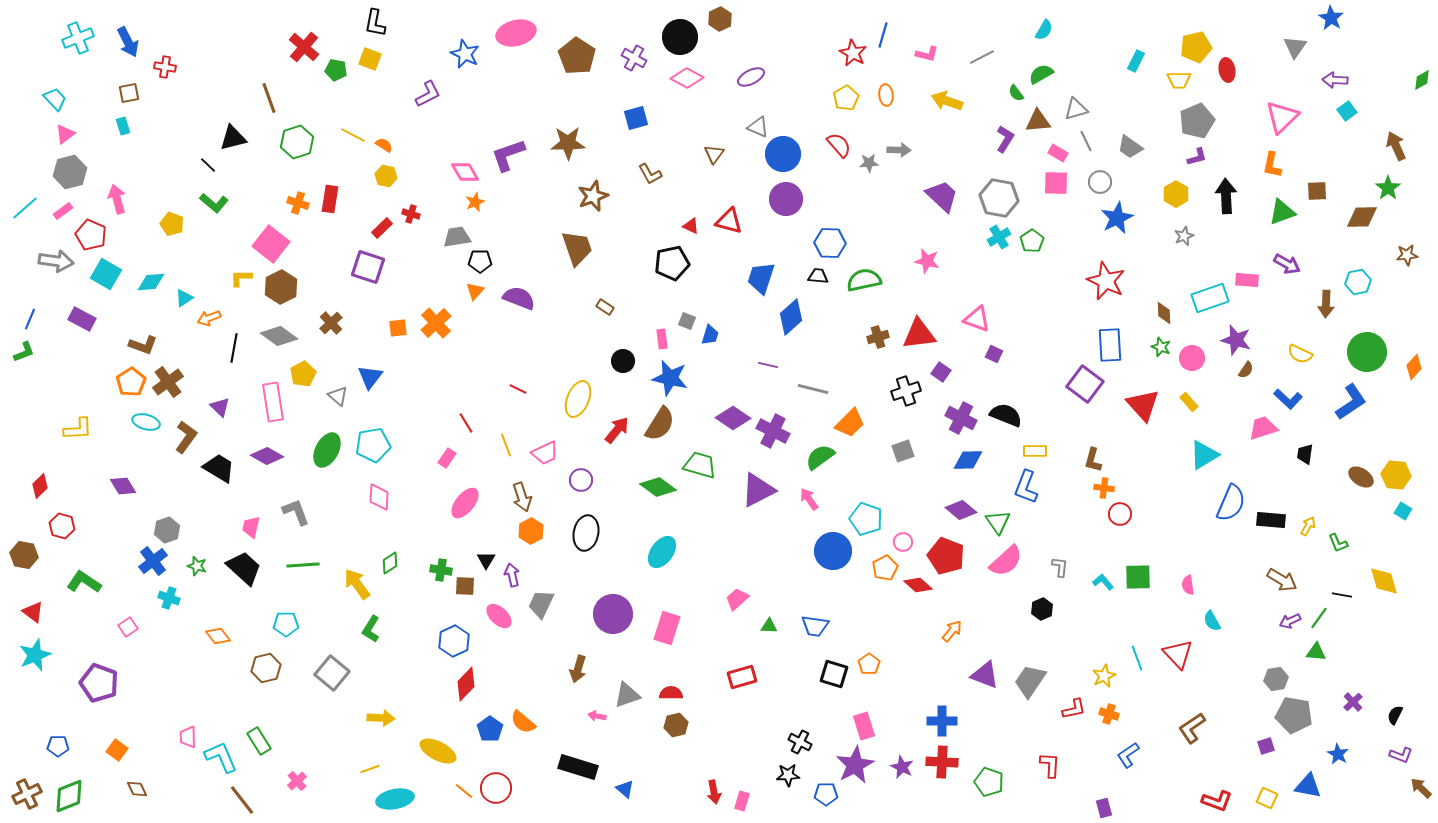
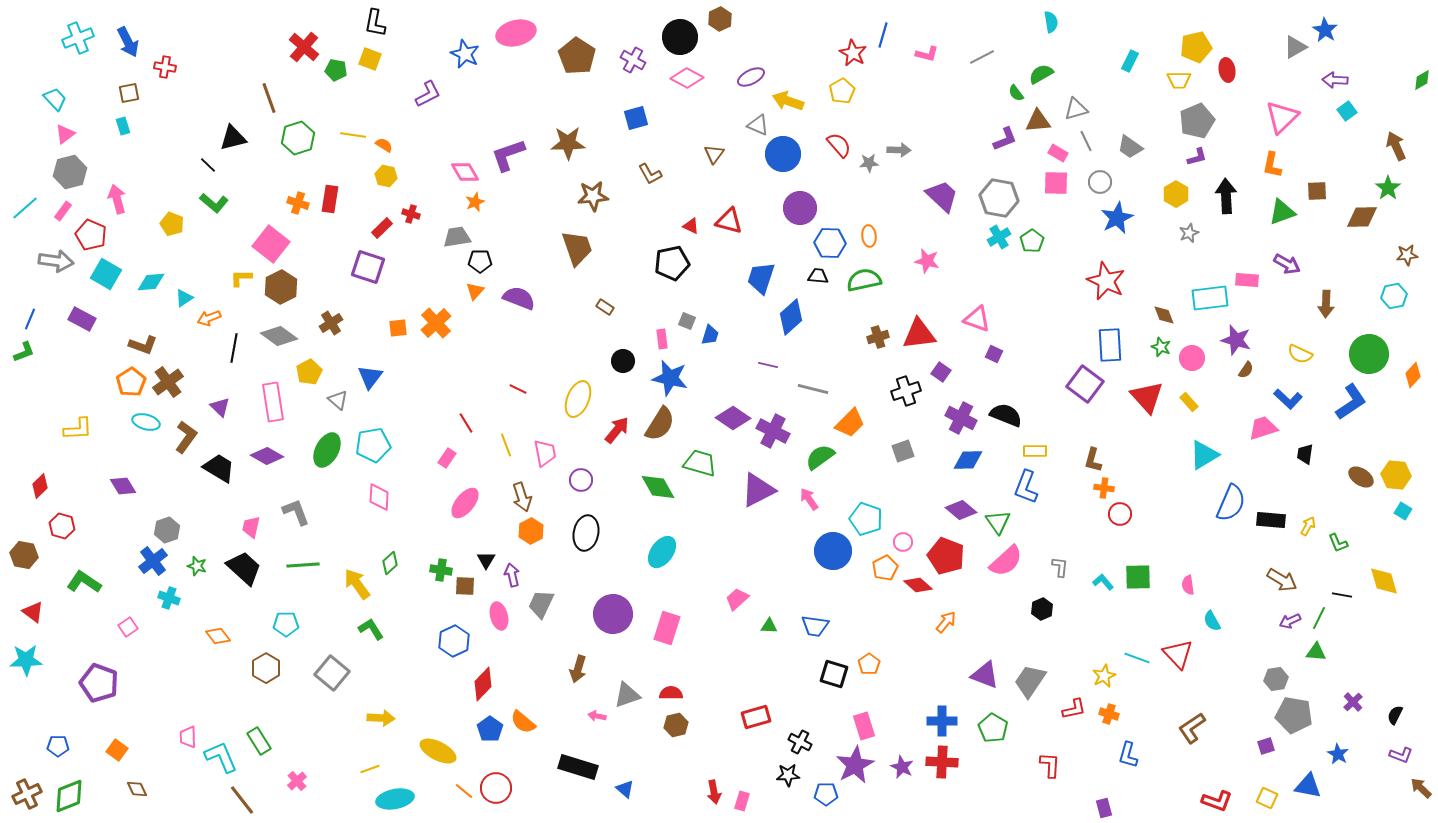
blue star at (1331, 18): moved 6 px left, 12 px down
cyan semicircle at (1044, 30): moved 7 px right, 8 px up; rotated 40 degrees counterclockwise
gray triangle at (1295, 47): rotated 25 degrees clockwise
purple cross at (634, 58): moved 1 px left, 2 px down
cyan rectangle at (1136, 61): moved 6 px left
orange ellipse at (886, 95): moved 17 px left, 141 px down
yellow pentagon at (846, 98): moved 4 px left, 7 px up
yellow arrow at (947, 101): moved 159 px left
gray triangle at (758, 127): moved 2 px up
yellow line at (353, 135): rotated 20 degrees counterclockwise
purple L-shape at (1005, 139): rotated 36 degrees clockwise
green hexagon at (297, 142): moved 1 px right, 4 px up
brown star at (593, 196): rotated 16 degrees clockwise
purple circle at (786, 199): moved 14 px right, 9 px down
pink rectangle at (63, 211): rotated 18 degrees counterclockwise
gray star at (1184, 236): moved 5 px right, 3 px up
cyan hexagon at (1358, 282): moved 36 px right, 14 px down
cyan rectangle at (1210, 298): rotated 12 degrees clockwise
brown diamond at (1164, 313): moved 2 px down; rotated 20 degrees counterclockwise
brown cross at (331, 323): rotated 10 degrees clockwise
green circle at (1367, 352): moved 2 px right, 2 px down
orange diamond at (1414, 367): moved 1 px left, 8 px down
yellow pentagon at (303, 374): moved 6 px right, 2 px up
gray triangle at (338, 396): moved 4 px down
red triangle at (1143, 405): moved 4 px right, 8 px up
pink trapezoid at (545, 453): rotated 76 degrees counterclockwise
green trapezoid at (700, 465): moved 2 px up
green diamond at (658, 487): rotated 24 degrees clockwise
green diamond at (390, 563): rotated 10 degrees counterclockwise
pink ellipse at (499, 616): rotated 32 degrees clockwise
green line at (1319, 618): rotated 10 degrees counterclockwise
green L-shape at (371, 629): rotated 116 degrees clockwise
orange arrow at (952, 631): moved 6 px left, 9 px up
cyan star at (35, 655): moved 9 px left, 5 px down; rotated 20 degrees clockwise
cyan line at (1137, 658): rotated 50 degrees counterclockwise
brown hexagon at (266, 668): rotated 16 degrees counterclockwise
red rectangle at (742, 677): moved 14 px right, 40 px down
red diamond at (466, 684): moved 17 px right
blue L-shape at (1128, 755): rotated 40 degrees counterclockwise
green pentagon at (989, 782): moved 4 px right, 54 px up; rotated 12 degrees clockwise
